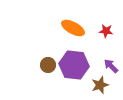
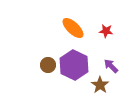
orange ellipse: rotated 15 degrees clockwise
purple hexagon: rotated 20 degrees clockwise
brown star: rotated 18 degrees counterclockwise
